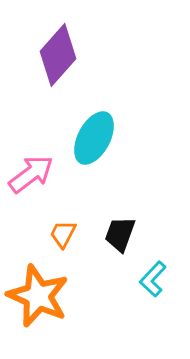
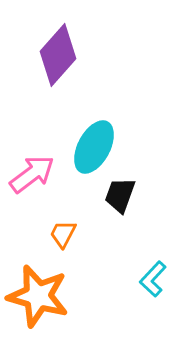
cyan ellipse: moved 9 px down
pink arrow: moved 1 px right
black trapezoid: moved 39 px up
orange star: rotated 8 degrees counterclockwise
